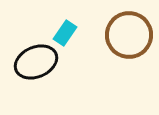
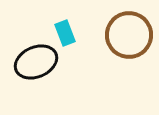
cyan rectangle: rotated 55 degrees counterclockwise
